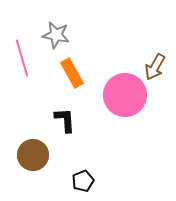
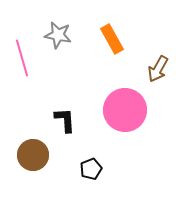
gray star: moved 2 px right
brown arrow: moved 3 px right, 2 px down
orange rectangle: moved 40 px right, 34 px up
pink circle: moved 15 px down
black pentagon: moved 8 px right, 12 px up
